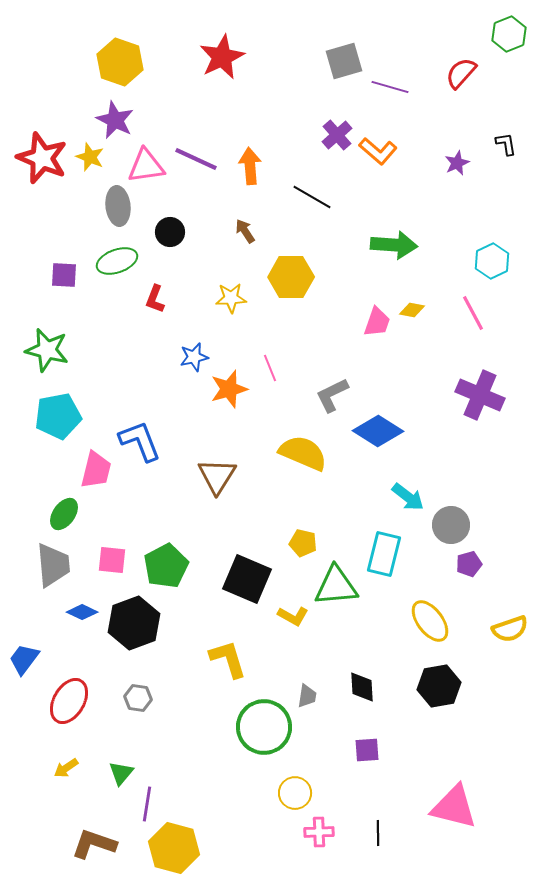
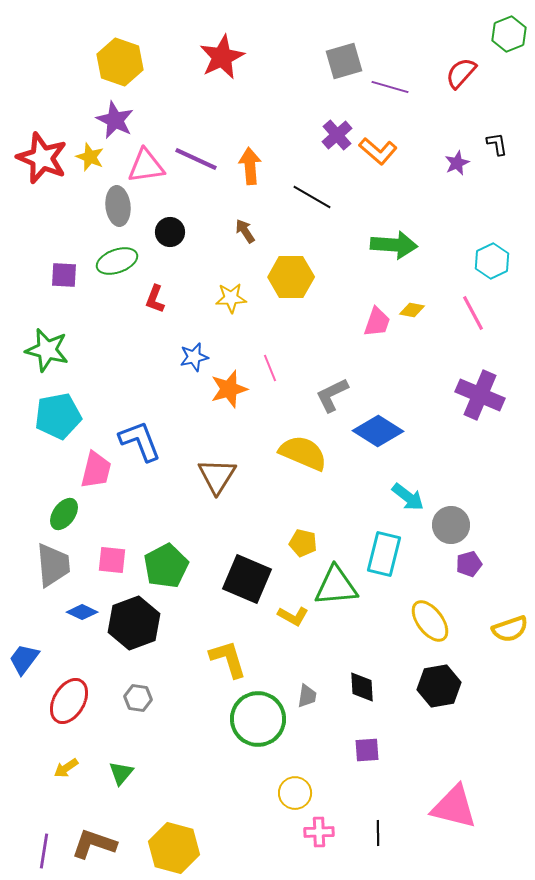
black L-shape at (506, 144): moved 9 px left
green circle at (264, 727): moved 6 px left, 8 px up
purple line at (147, 804): moved 103 px left, 47 px down
